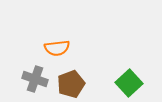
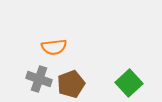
orange semicircle: moved 3 px left, 1 px up
gray cross: moved 4 px right
